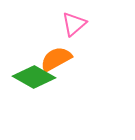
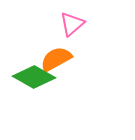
pink triangle: moved 2 px left
